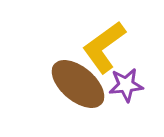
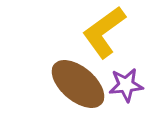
yellow L-shape: moved 15 px up
